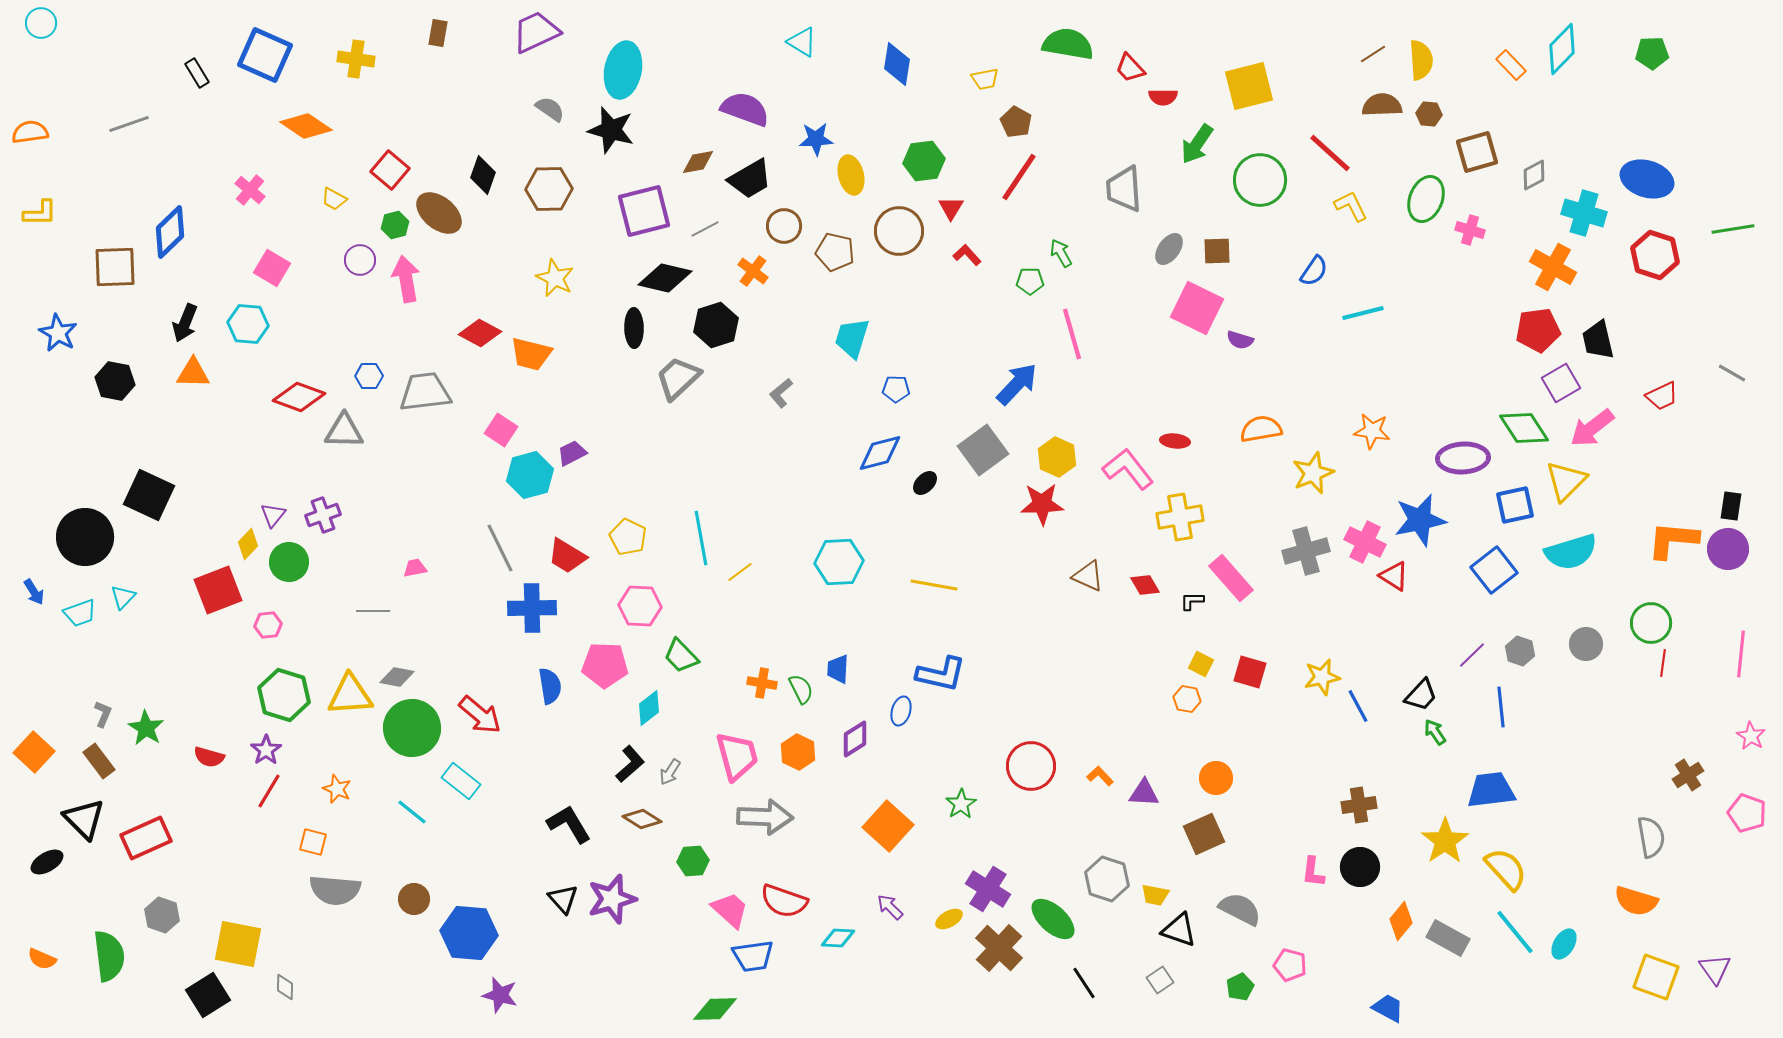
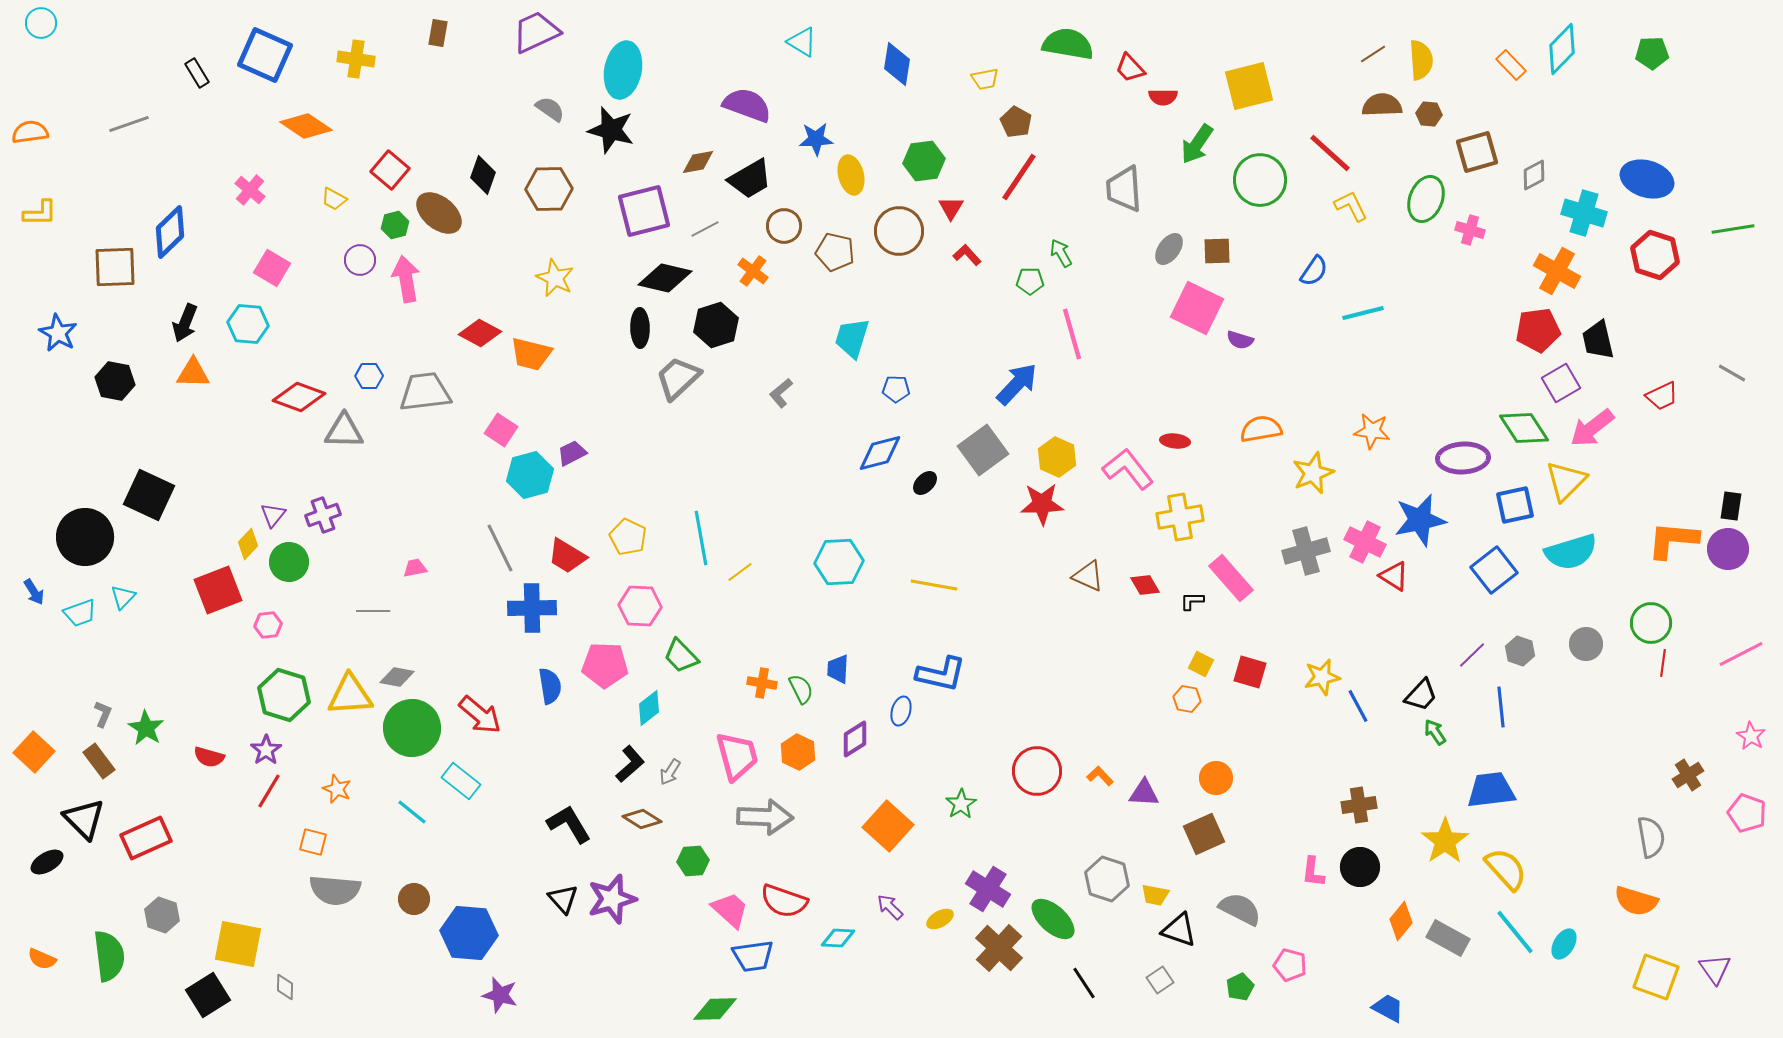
purple semicircle at (745, 109): moved 2 px right, 4 px up
orange cross at (1553, 267): moved 4 px right, 4 px down
black ellipse at (634, 328): moved 6 px right
pink line at (1741, 654): rotated 57 degrees clockwise
red circle at (1031, 766): moved 6 px right, 5 px down
yellow ellipse at (949, 919): moved 9 px left
